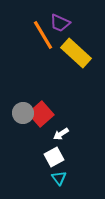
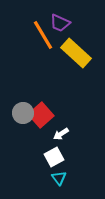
red square: moved 1 px down
